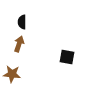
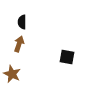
brown star: rotated 18 degrees clockwise
